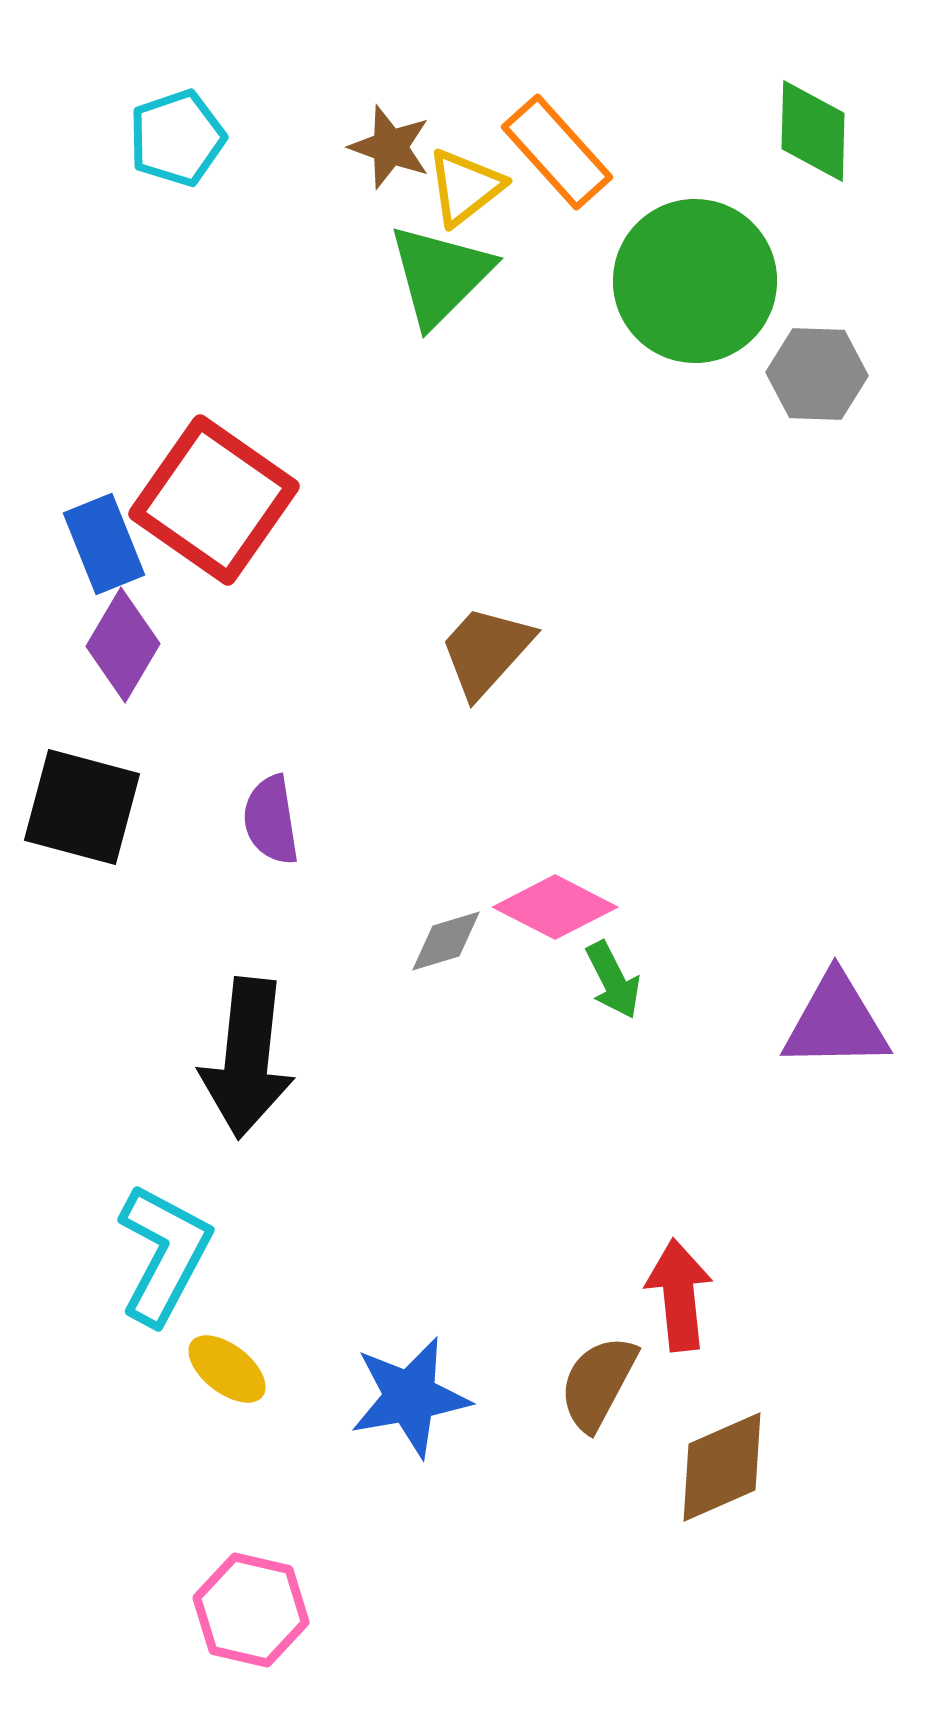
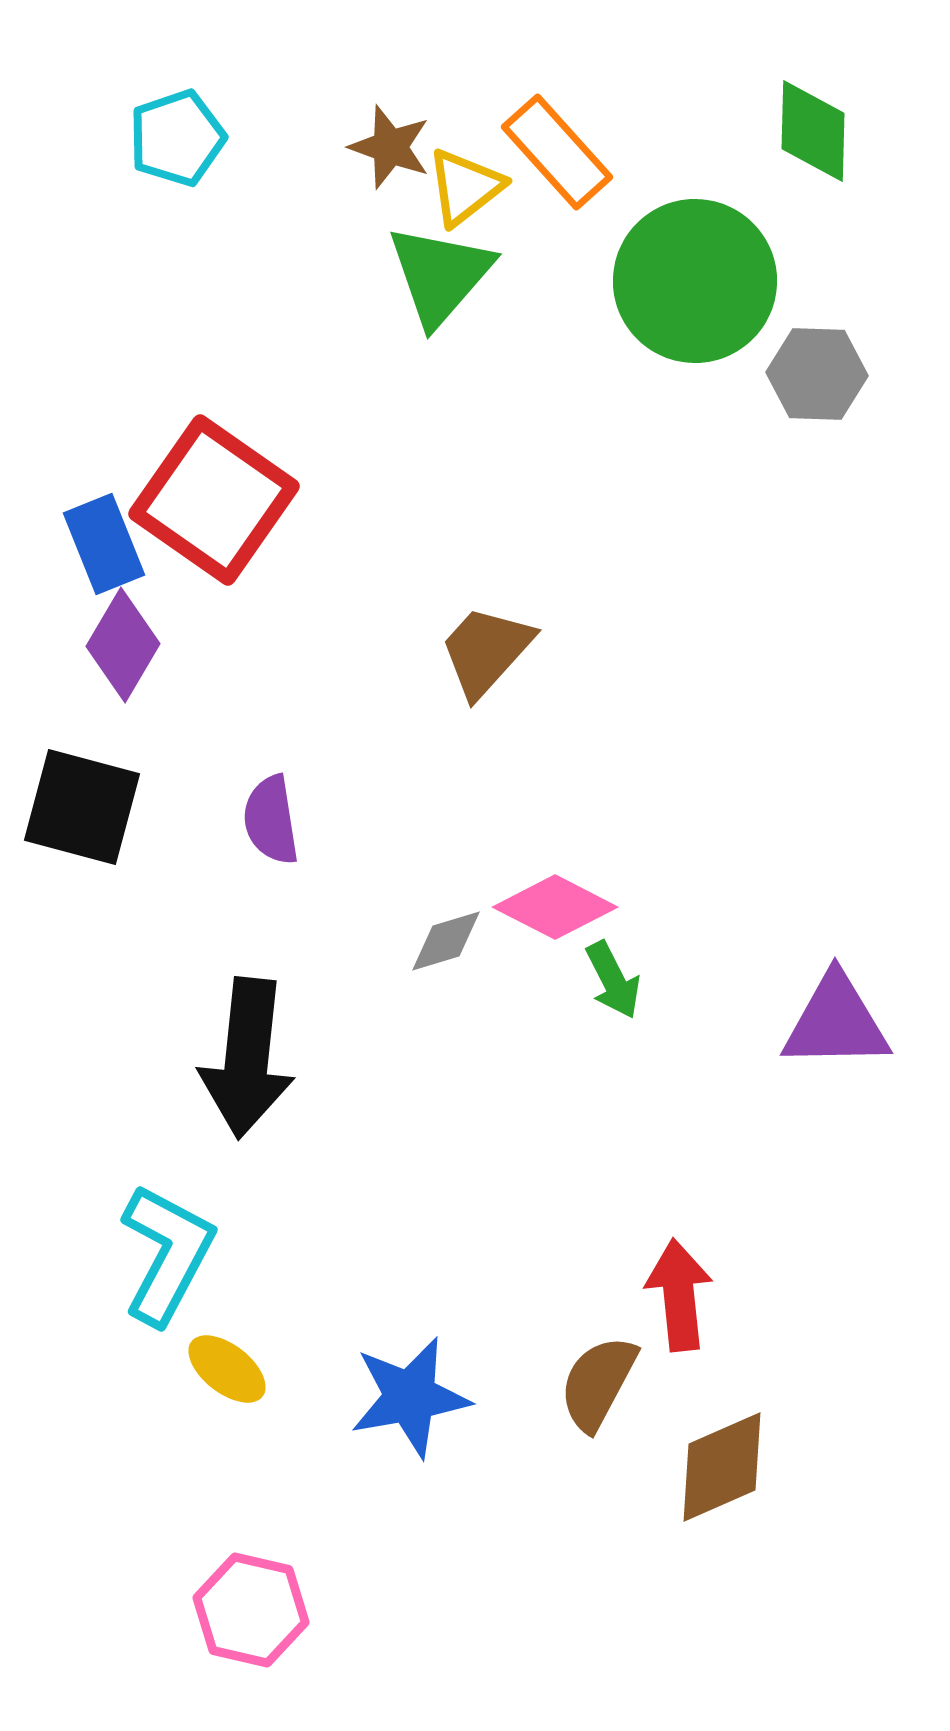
green triangle: rotated 4 degrees counterclockwise
cyan L-shape: moved 3 px right
